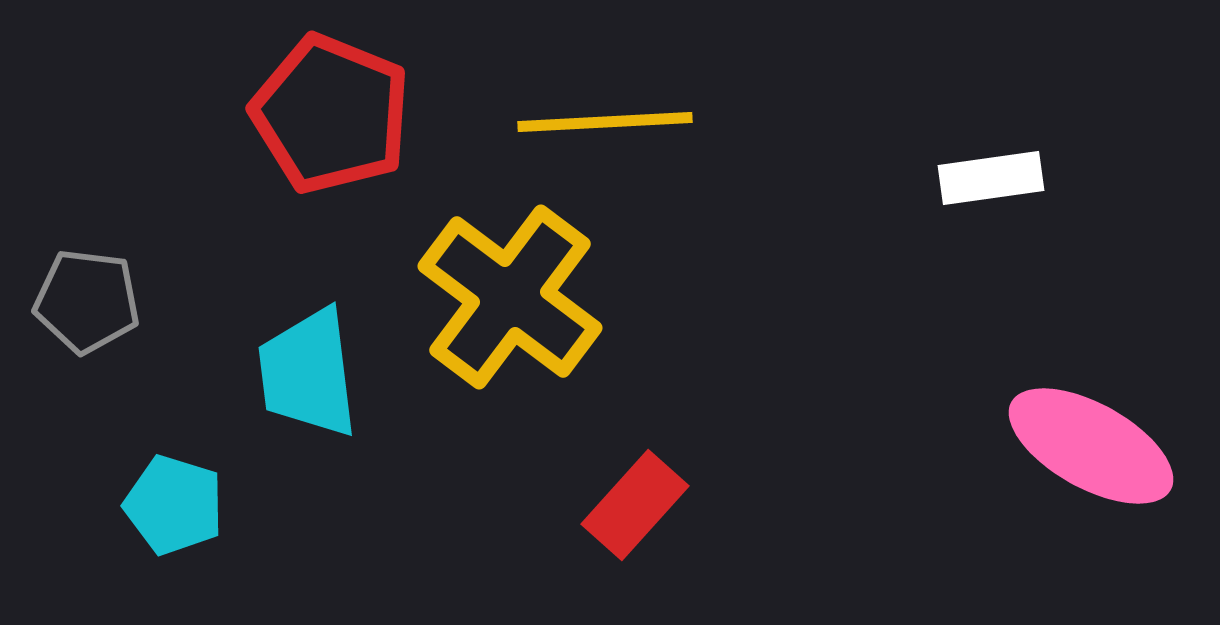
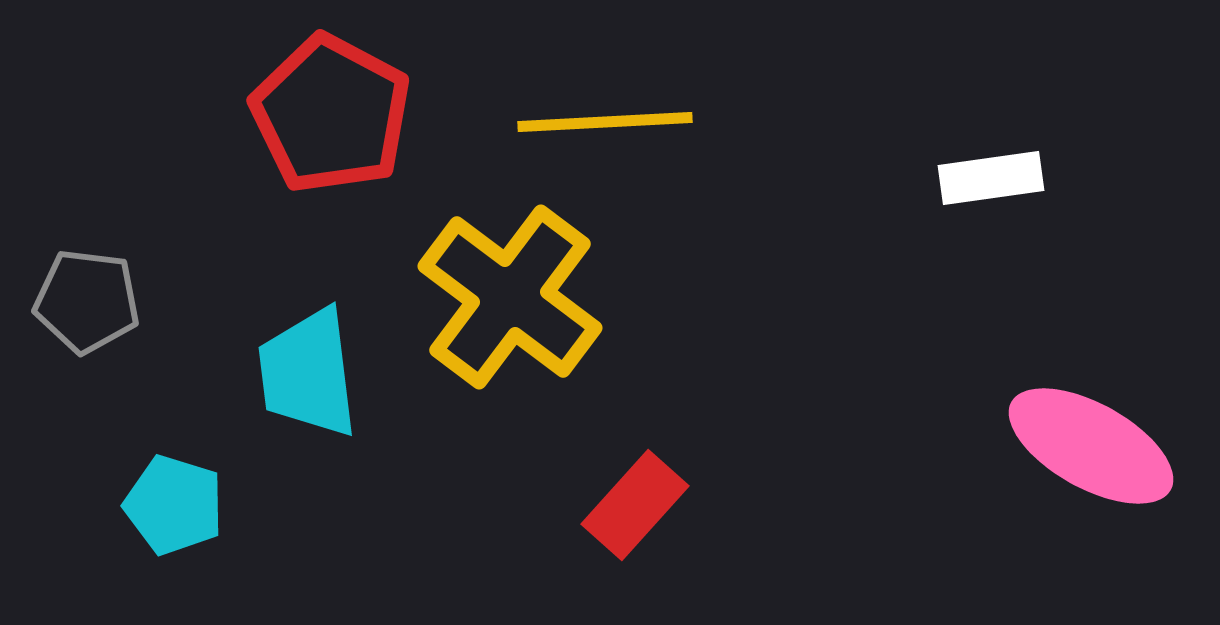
red pentagon: rotated 6 degrees clockwise
